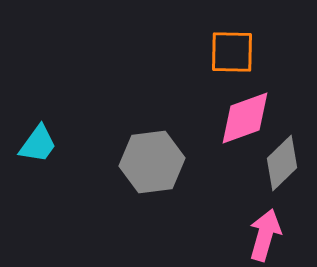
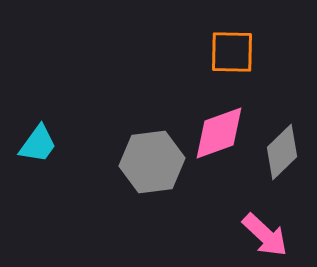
pink diamond: moved 26 px left, 15 px down
gray diamond: moved 11 px up
pink arrow: rotated 117 degrees clockwise
